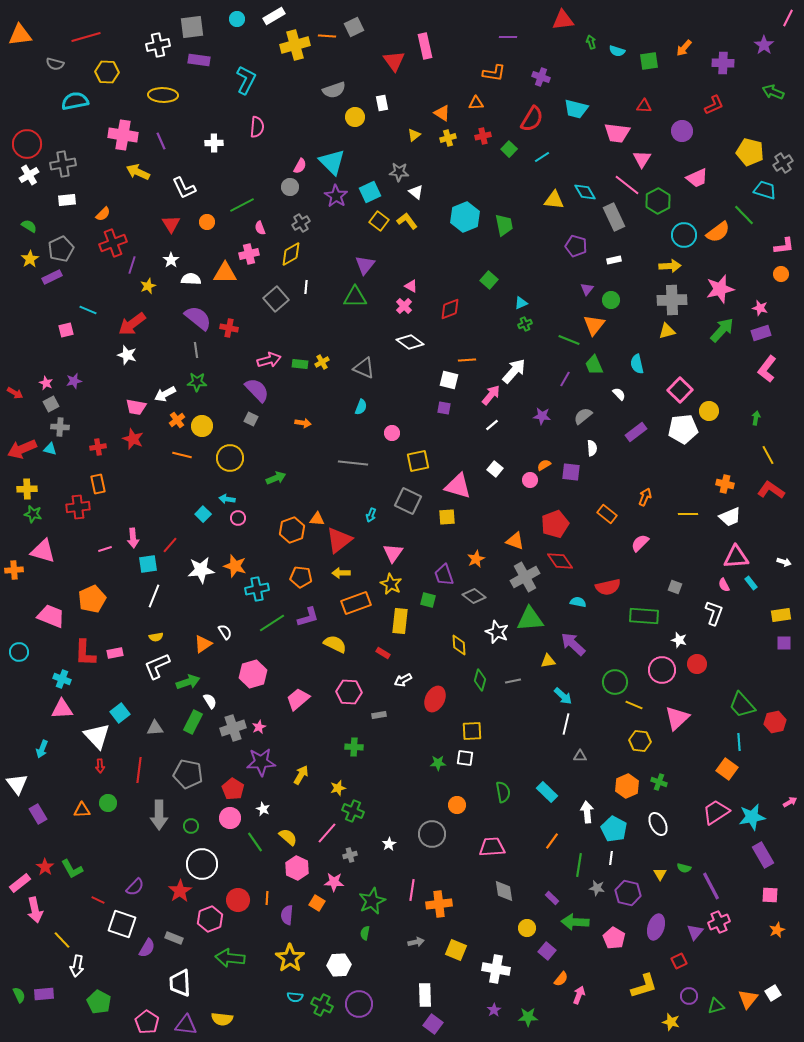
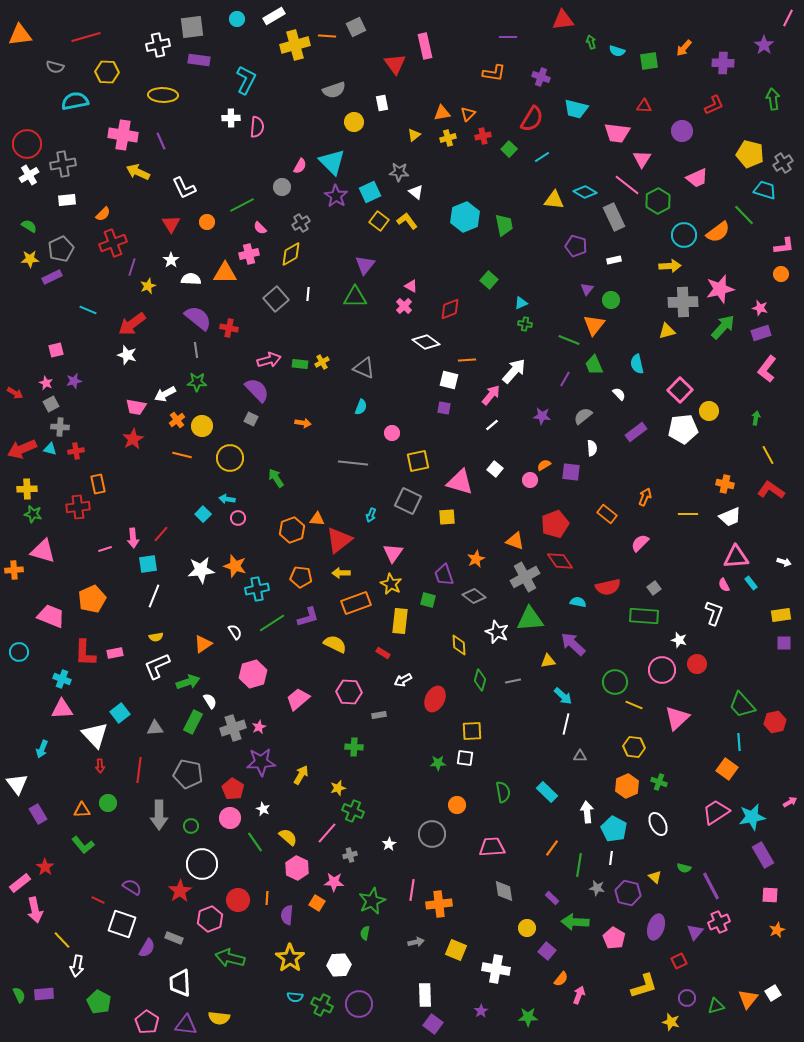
gray square at (354, 27): moved 2 px right
red triangle at (394, 61): moved 1 px right, 3 px down
gray semicircle at (55, 64): moved 3 px down
green arrow at (773, 92): moved 7 px down; rotated 60 degrees clockwise
orange triangle at (476, 103): moved 8 px left, 11 px down; rotated 42 degrees counterclockwise
orange triangle at (442, 113): rotated 42 degrees counterclockwise
yellow circle at (355, 117): moved 1 px left, 5 px down
white cross at (214, 143): moved 17 px right, 25 px up
yellow pentagon at (750, 152): moved 2 px down
gray circle at (290, 187): moved 8 px left
cyan diamond at (585, 192): rotated 30 degrees counterclockwise
pink semicircle at (260, 228): rotated 24 degrees counterclockwise
yellow star at (30, 259): rotated 30 degrees clockwise
purple line at (132, 265): moved 2 px down
white line at (306, 287): moved 2 px right, 7 px down
gray cross at (672, 300): moved 11 px right, 2 px down
green cross at (525, 324): rotated 32 degrees clockwise
pink square at (66, 330): moved 10 px left, 20 px down
green arrow at (722, 330): moved 1 px right, 3 px up
white diamond at (410, 342): moved 16 px right
red star at (133, 439): rotated 20 degrees clockwise
red cross at (98, 447): moved 22 px left, 4 px down
green arrow at (276, 478): rotated 102 degrees counterclockwise
pink triangle at (458, 486): moved 2 px right, 4 px up
red line at (170, 545): moved 9 px left, 11 px up
gray square at (675, 587): moved 21 px left, 1 px down; rotated 32 degrees clockwise
white semicircle at (225, 632): moved 10 px right
white triangle at (97, 736): moved 2 px left, 1 px up
yellow hexagon at (640, 741): moved 6 px left, 6 px down
orange line at (552, 841): moved 7 px down
green L-shape at (72, 869): moved 11 px right, 24 px up; rotated 10 degrees counterclockwise
yellow triangle at (660, 874): moved 5 px left, 3 px down; rotated 16 degrees counterclockwise
purple semicircle at (135, 887): moved 3 px left; rotated 102 degrees counterclockwise
green arrow at (230, 958): rotated 8 degrees clockwise
purple circle at (689, 996): moved 2 px left, 2 px down
purple star at (494, 1010): moved 13 px left, 1 px down
yellow semicircle at (222, 1019): moved 3 px left, 1 px up
